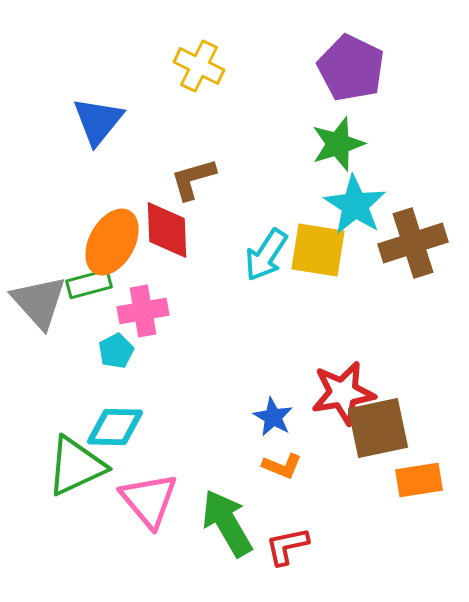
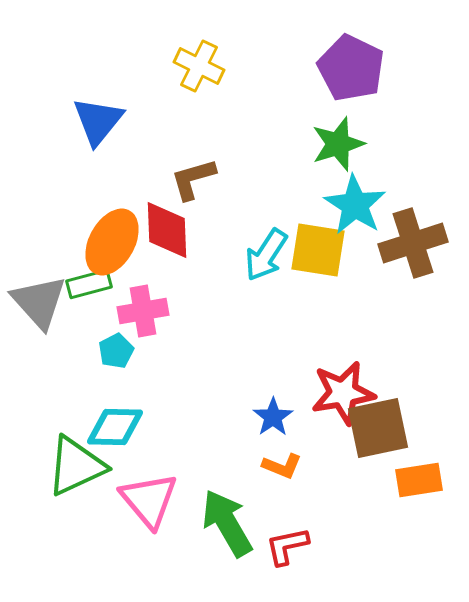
blue star: rotated 9 degrees clockwise
